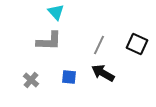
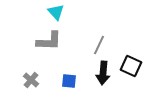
black square: moved 6 px left, 22 px down
black arrow: rotated 115 degrees counterclockwise
blue square: moved 4 px down
